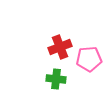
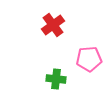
red cross: moved 7 px left, 22 px up; rotated 15 degrees counterclockwise
